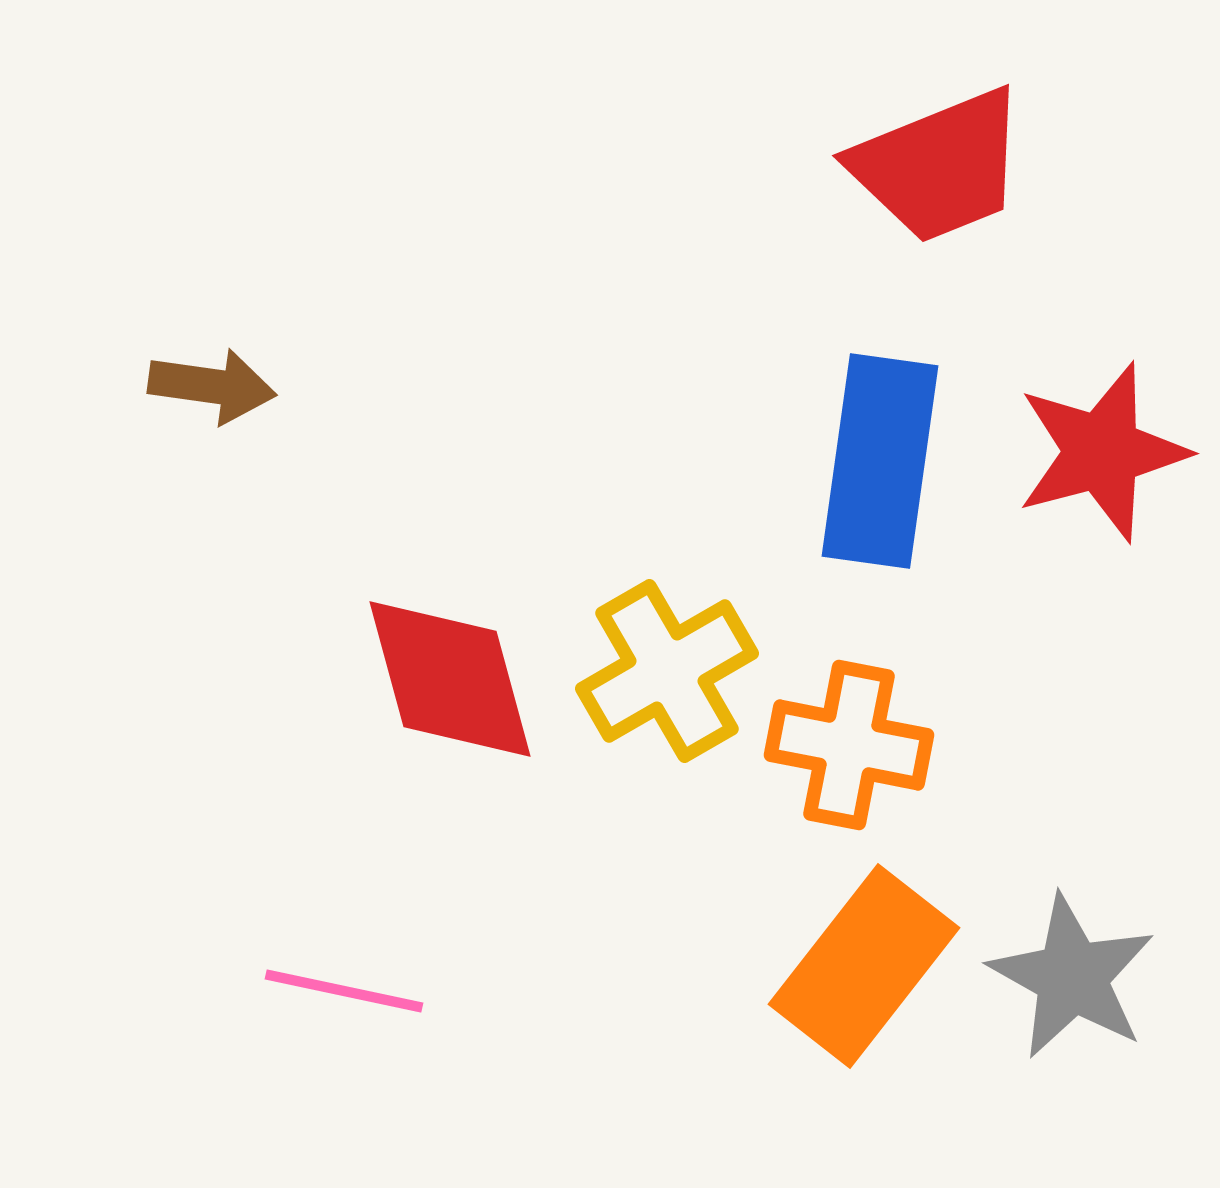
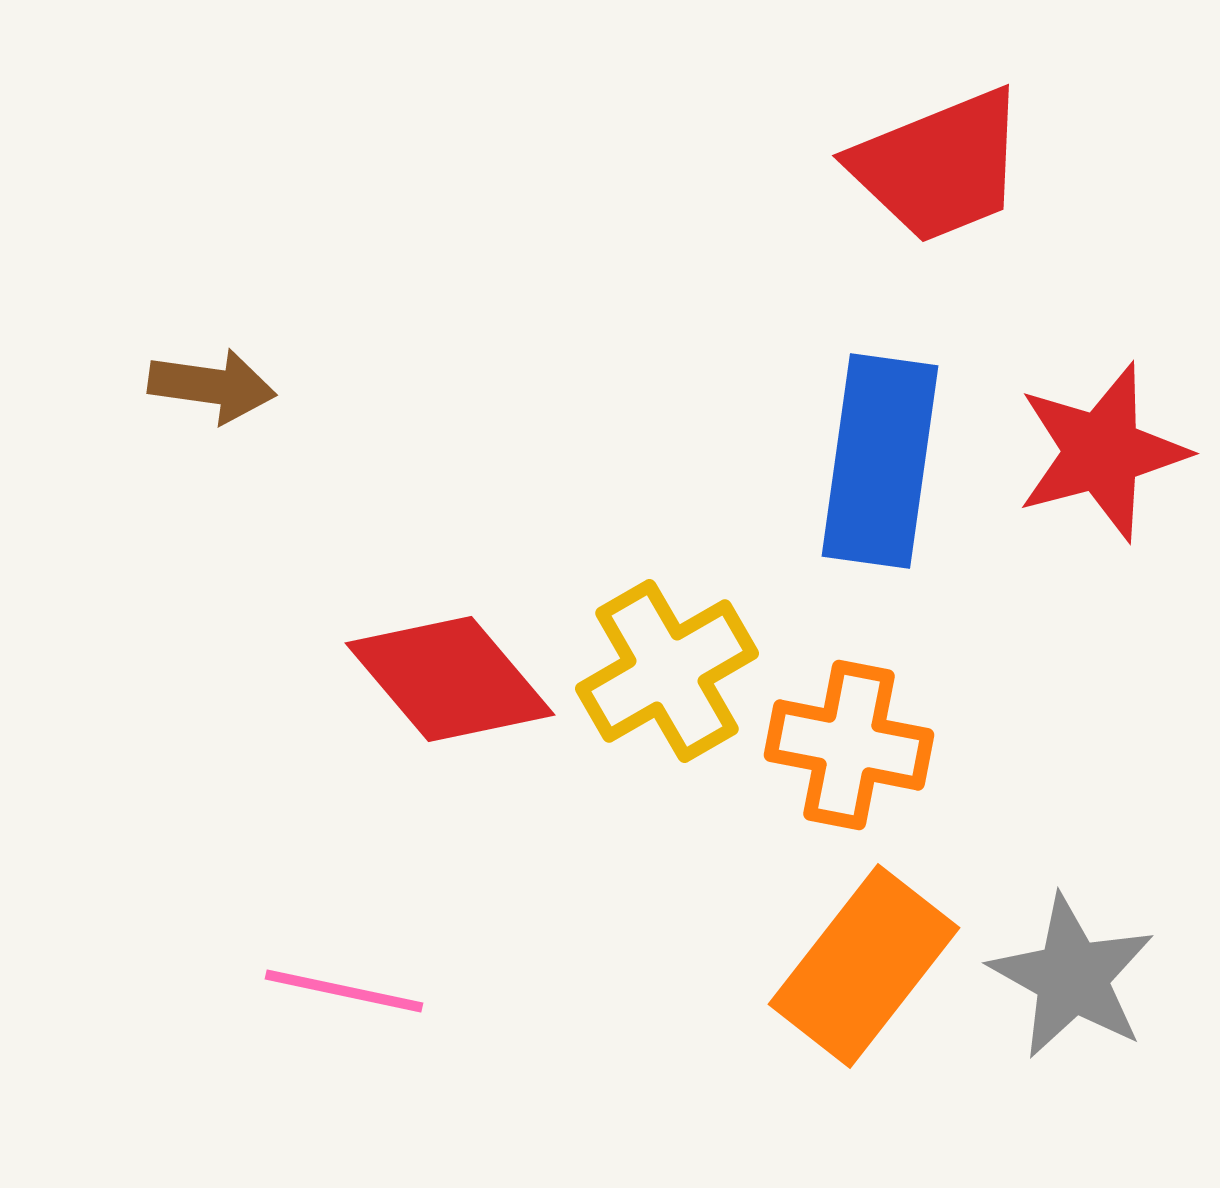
red diamond: rotated 25 degrees counterclockwise
